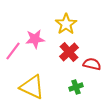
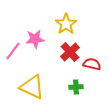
red cross: moved 1 px right
green cross: rotated 16 degrees clockwise
